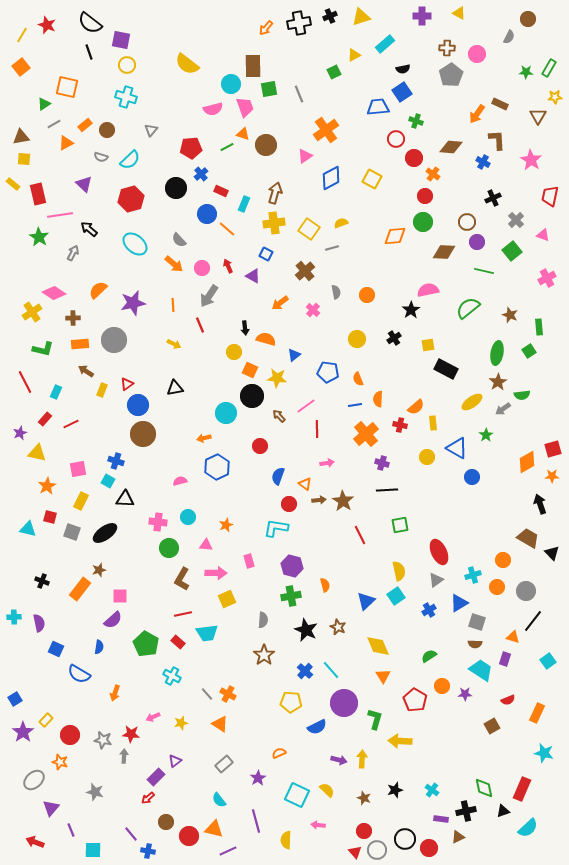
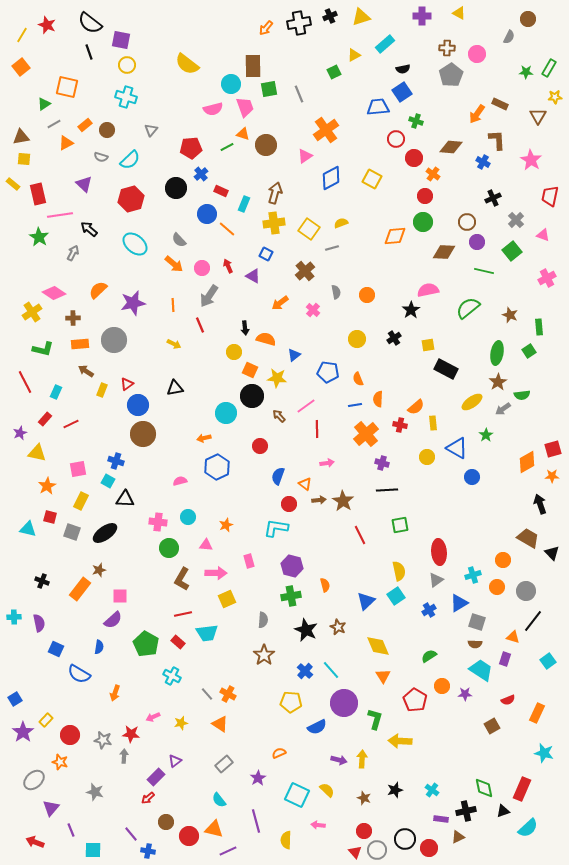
red ellipse at (439, 552): rotated 20 degrees clockwise
